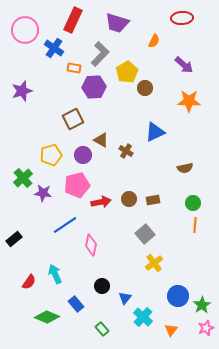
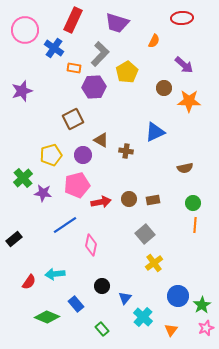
brown circle at (145, 88): moved 19 px right
brown cross at (126, 151): rotated 24 degrees counterclockwise
cyan arrow at (55, 274): rotated 72 degrees counterclockwise
